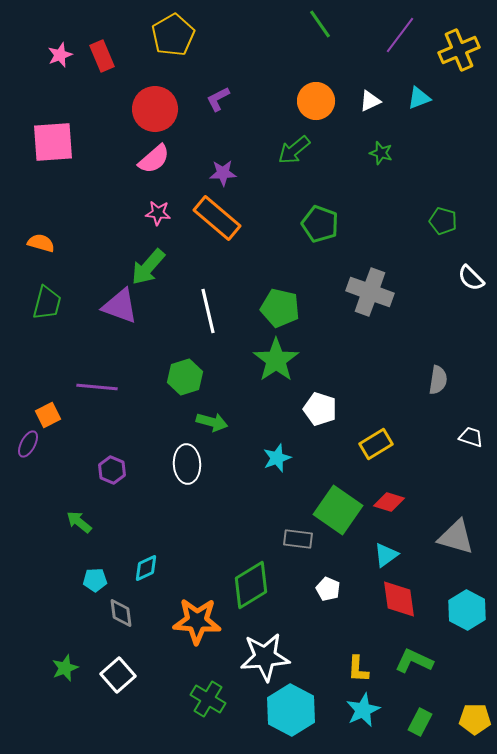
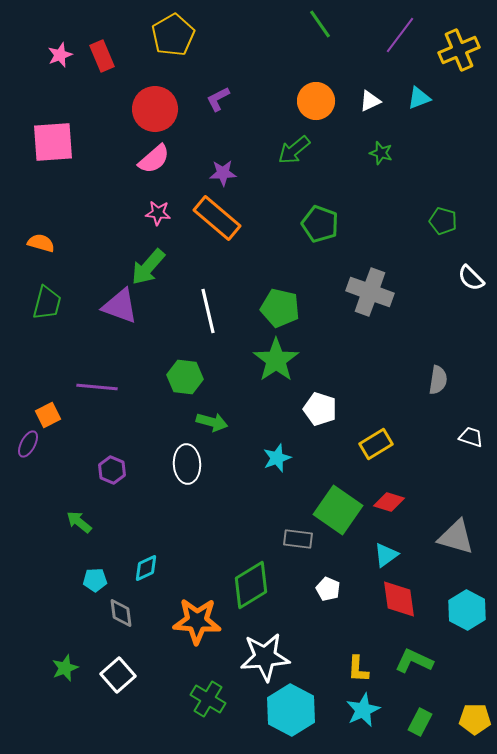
green hexagon at (185, 377): rotated 24 degrees clockwise
